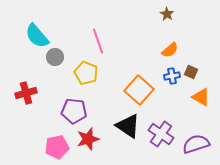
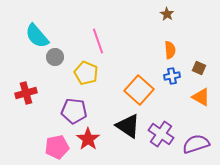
orange semicircle: rotated 54 degrees counterclockwise
brown square: moved 8 px right, 4 px up
red star: rotated 20 degrees counterclockwise
